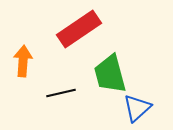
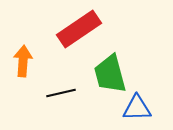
blue triangle: rotated 40 degrees clockwise
